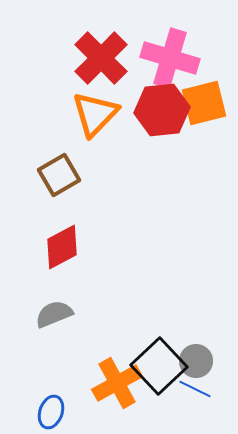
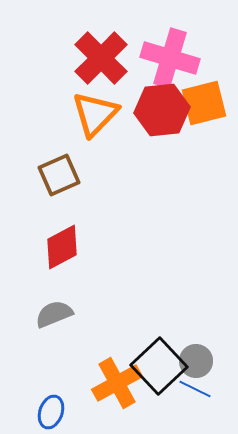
brown square: rotated 6 degrees clockwise
